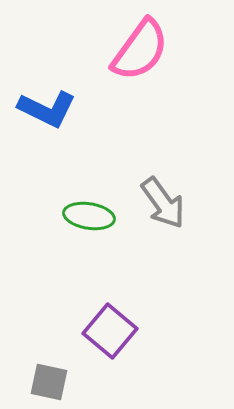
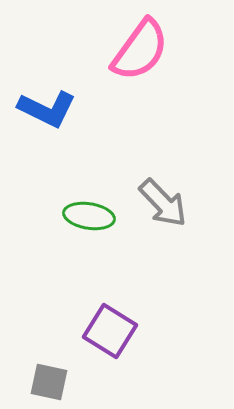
gray arrow: rotated 8 degrees counterclockwise
purple square: rotated 8 degrees counterclockwise
